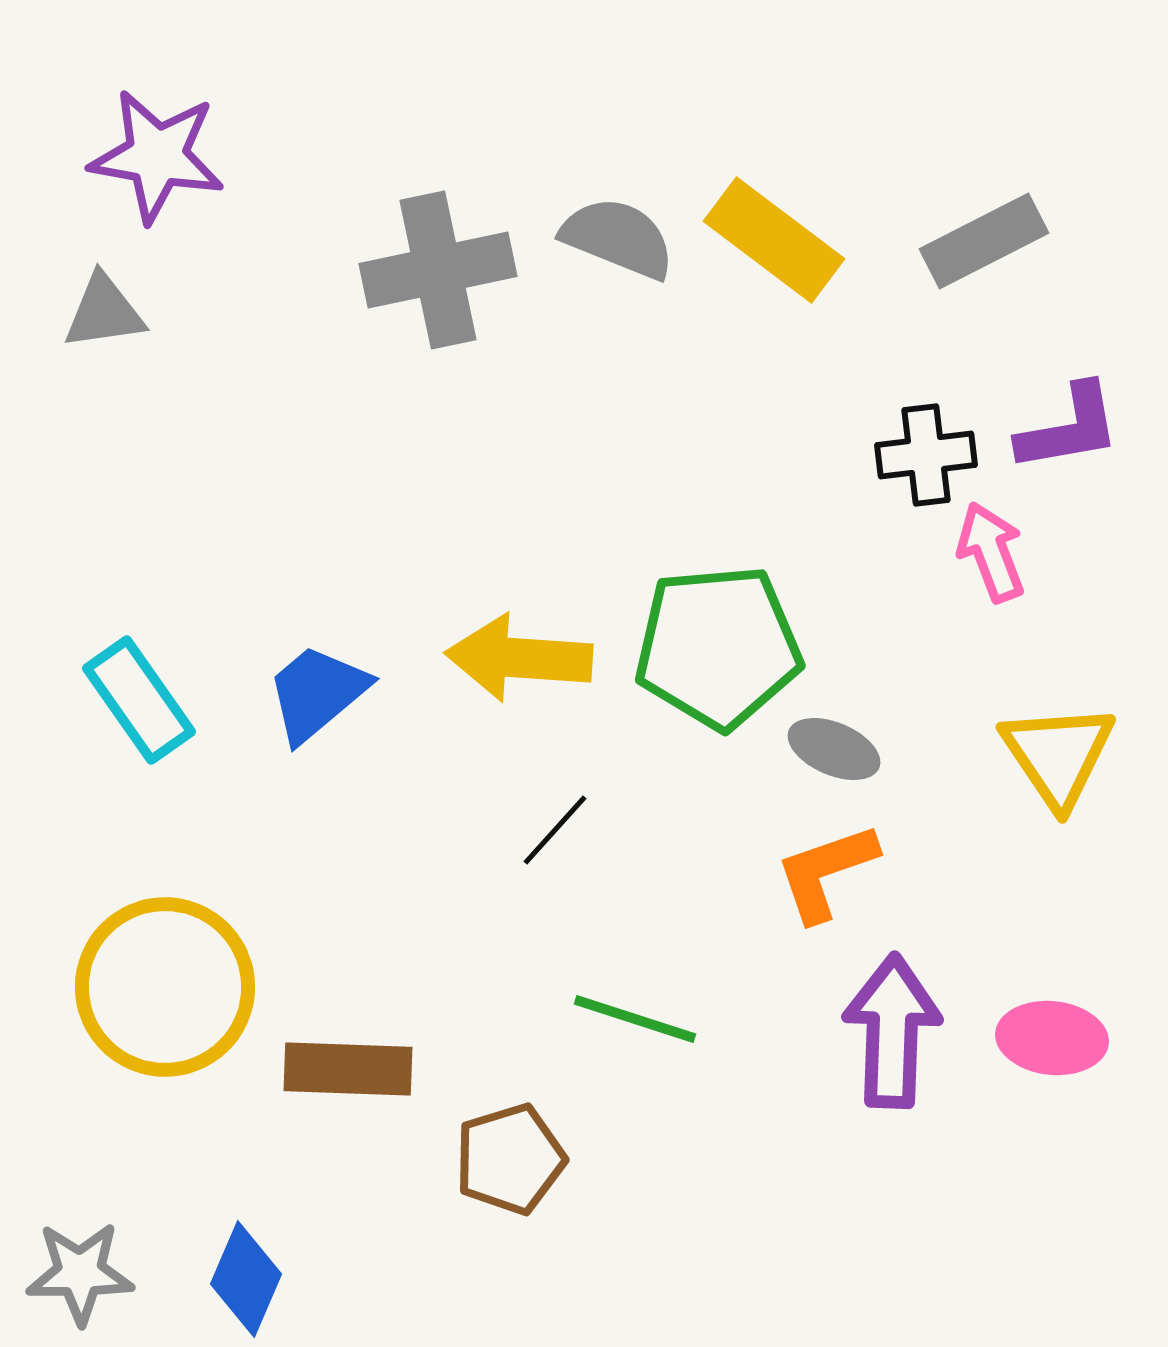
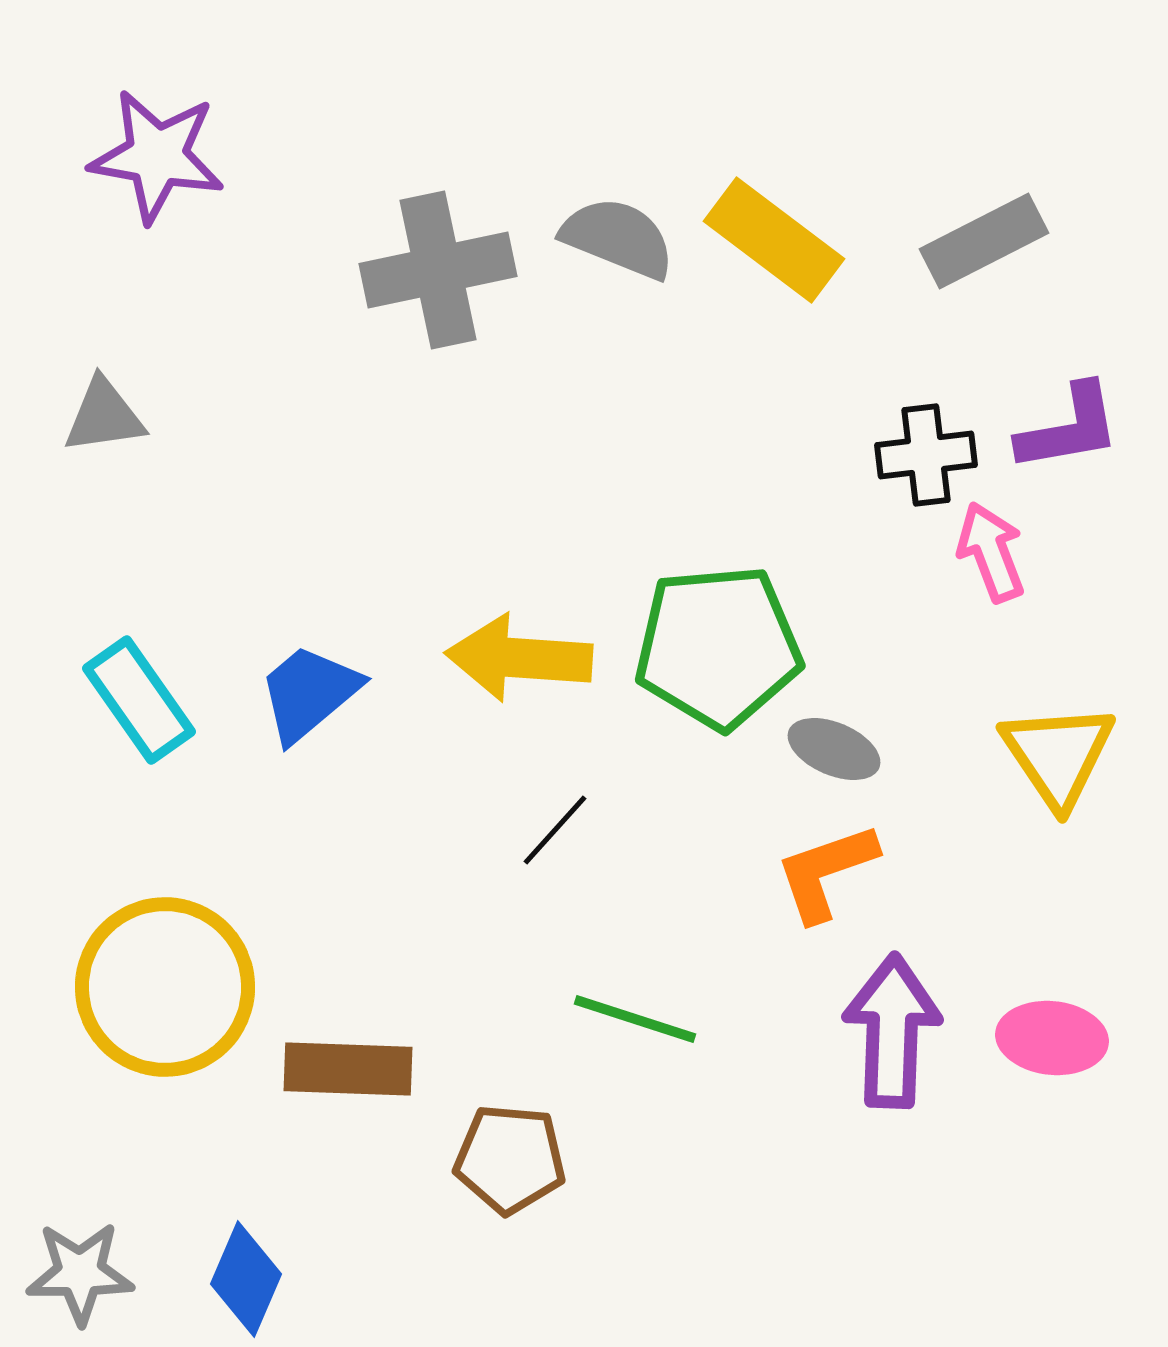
gray triangle: moved 104 px down
blue trapezoid: moved 8 px left
brown pentagon: rotated 22 degrees clockwise
